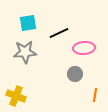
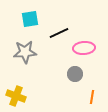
cyan square: moved 2 px right, 4 px up
orange line: moved 3 px left, 2 px down
